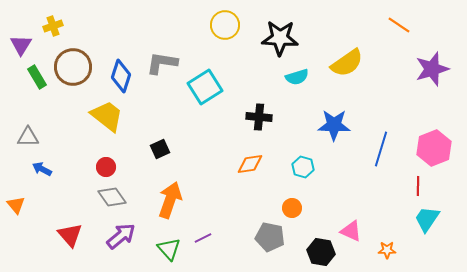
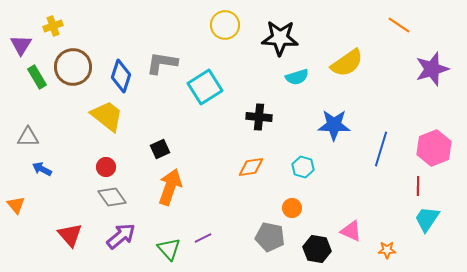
orange diamond: moved 1 px right, 3 px down
orange arrow: moved 13 px up
black hexagon: moved 4 px left, 3 px up
